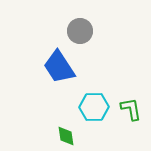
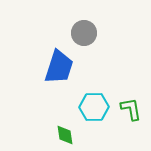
gray circle: moved 4 px right, 2 px down
blue trapezoid: rotated 129 degrees counterclockwise
green diamond: moved 1 px left, 1 px up
